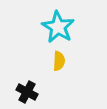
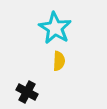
cyan star: moved 3 px left, 1 px down
